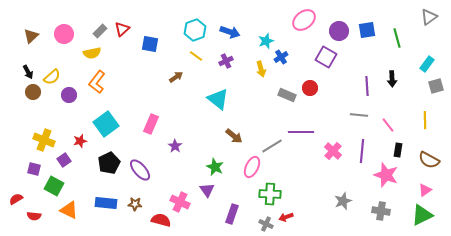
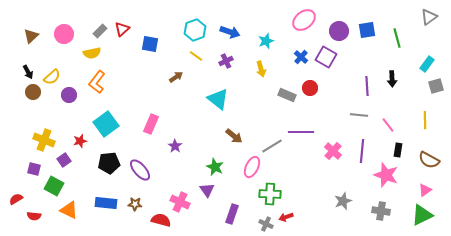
blue cross at (281, 57): moved 20 px right; rotated 16 degrees counterclockwise
black pentagon at (109, 163): rotated 20 degrees clockwise
